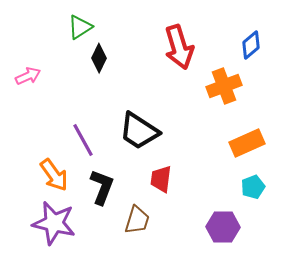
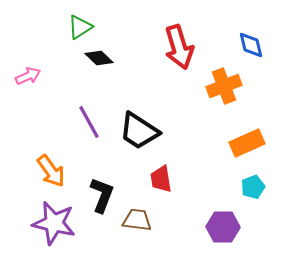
blue diamond: rotated 64 degrees counterclockwise
black diamond: rotated 72 degrees counterclockwise
purple line: moved 6 px right, 18 px up
orange arrow: moved 3 px left, 4 px up
red trapezoid: rotated 16 degrees counterclockwise
black L-shape: moved 8 px down
brown trapezoid: rotated 100 degrees counterclockwise
